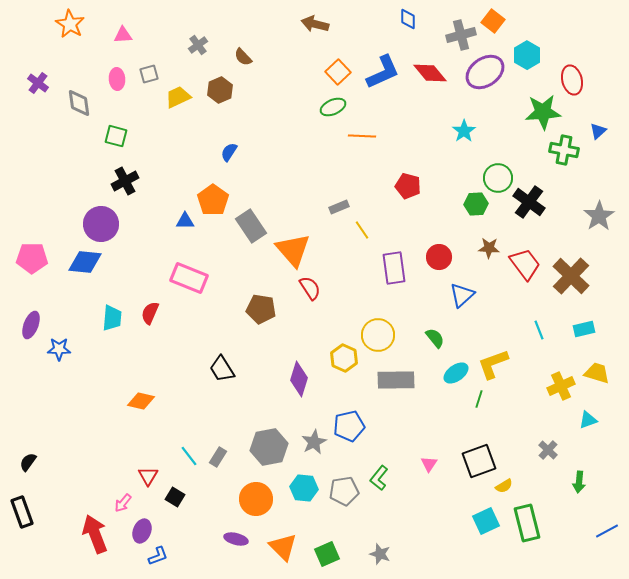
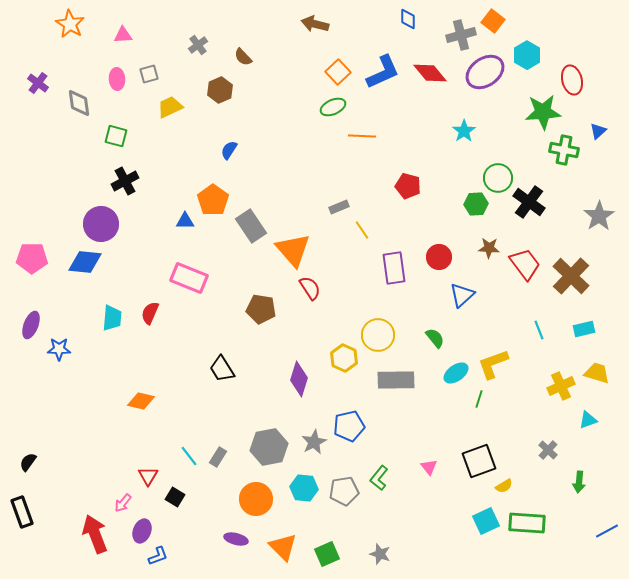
yellow trapezoid at (178, 97): moved 8 px left, 10 px down
blue semicircle at (229, 152): moved 2 px up
pink triangle at (429, 464): moved 3 px down; rotated 12 degrees counterclockwise
green rectangle at (527, 523): rotated 72 degrees counterclockwise
